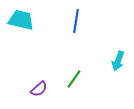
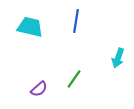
cyan trapezoid: moved 9 px right, 7 px down
cyan arrow: moved 3 px up
